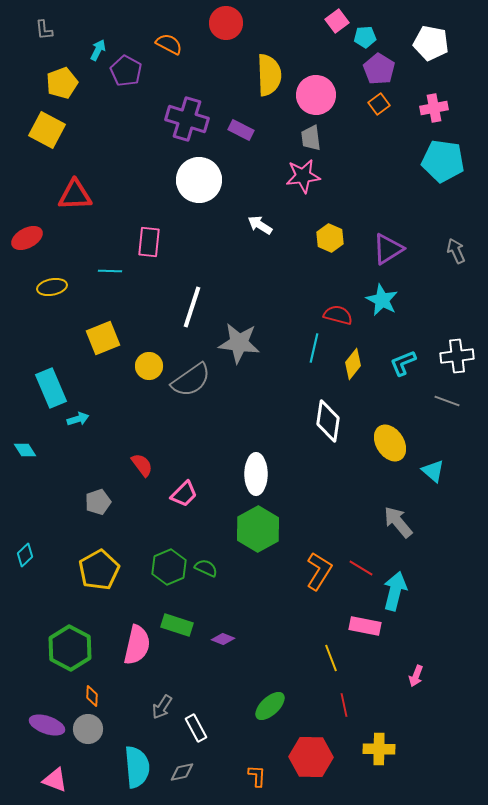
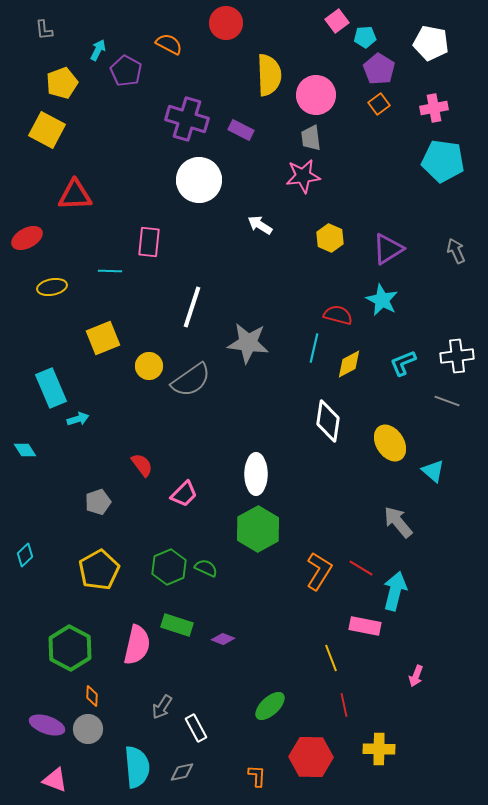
gray star at (239, 343): moved 9 px right
yellow diamond at (353, 364): moved 4 px left; rotated 24 degrees clockwise
